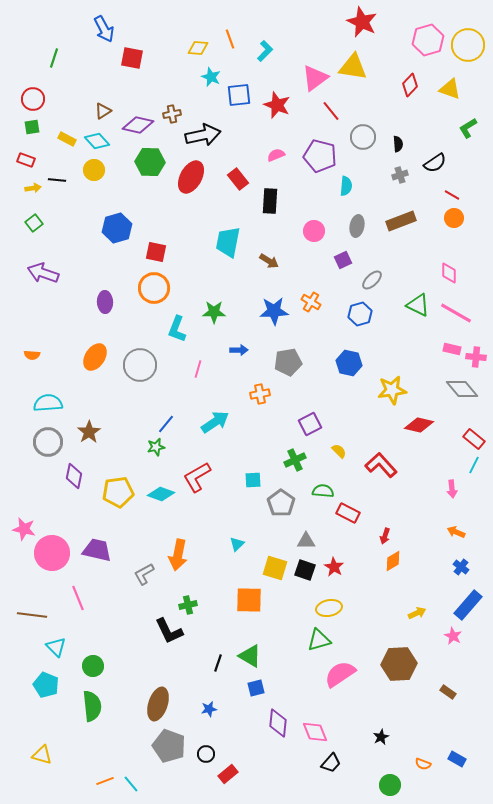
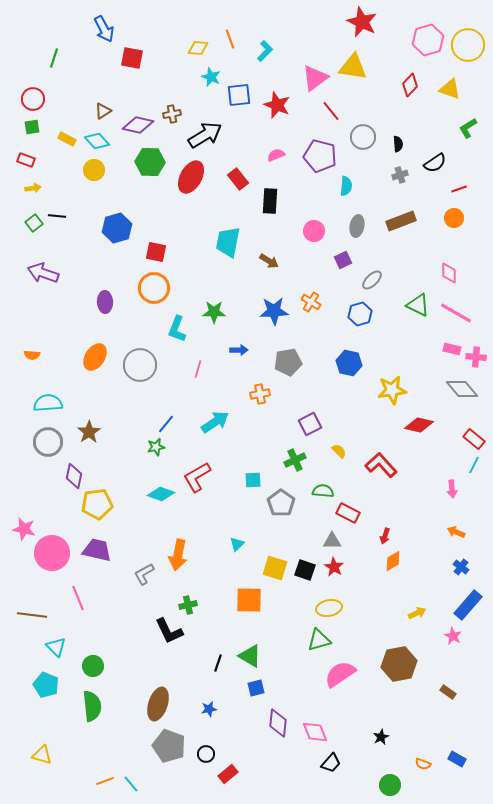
black arrow at (203, 135): moved 2 px right; rotated 20 degrees counterclockwise
black line at (57, 180): moved 36 px down
red line at (452, 195): moved 7 px right, 6 px up; rotated 49 degrees counterclockwise
yellow pentagon at (118, 492): moved 21 px left, 12 px down
gray triangle at (306, 541): moved 26 px right
brown hexagon at (399, 664): rotated 8 degrees counterclockwise
